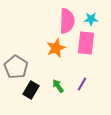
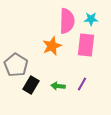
pink rectangle: moved 2 px down
orange star: moved 4 px left, 2 px up
gray pentagon: moved 2 px up
green arrow: rotated 48 degrees counterclockwise
black rectangle: moved 5 px up
